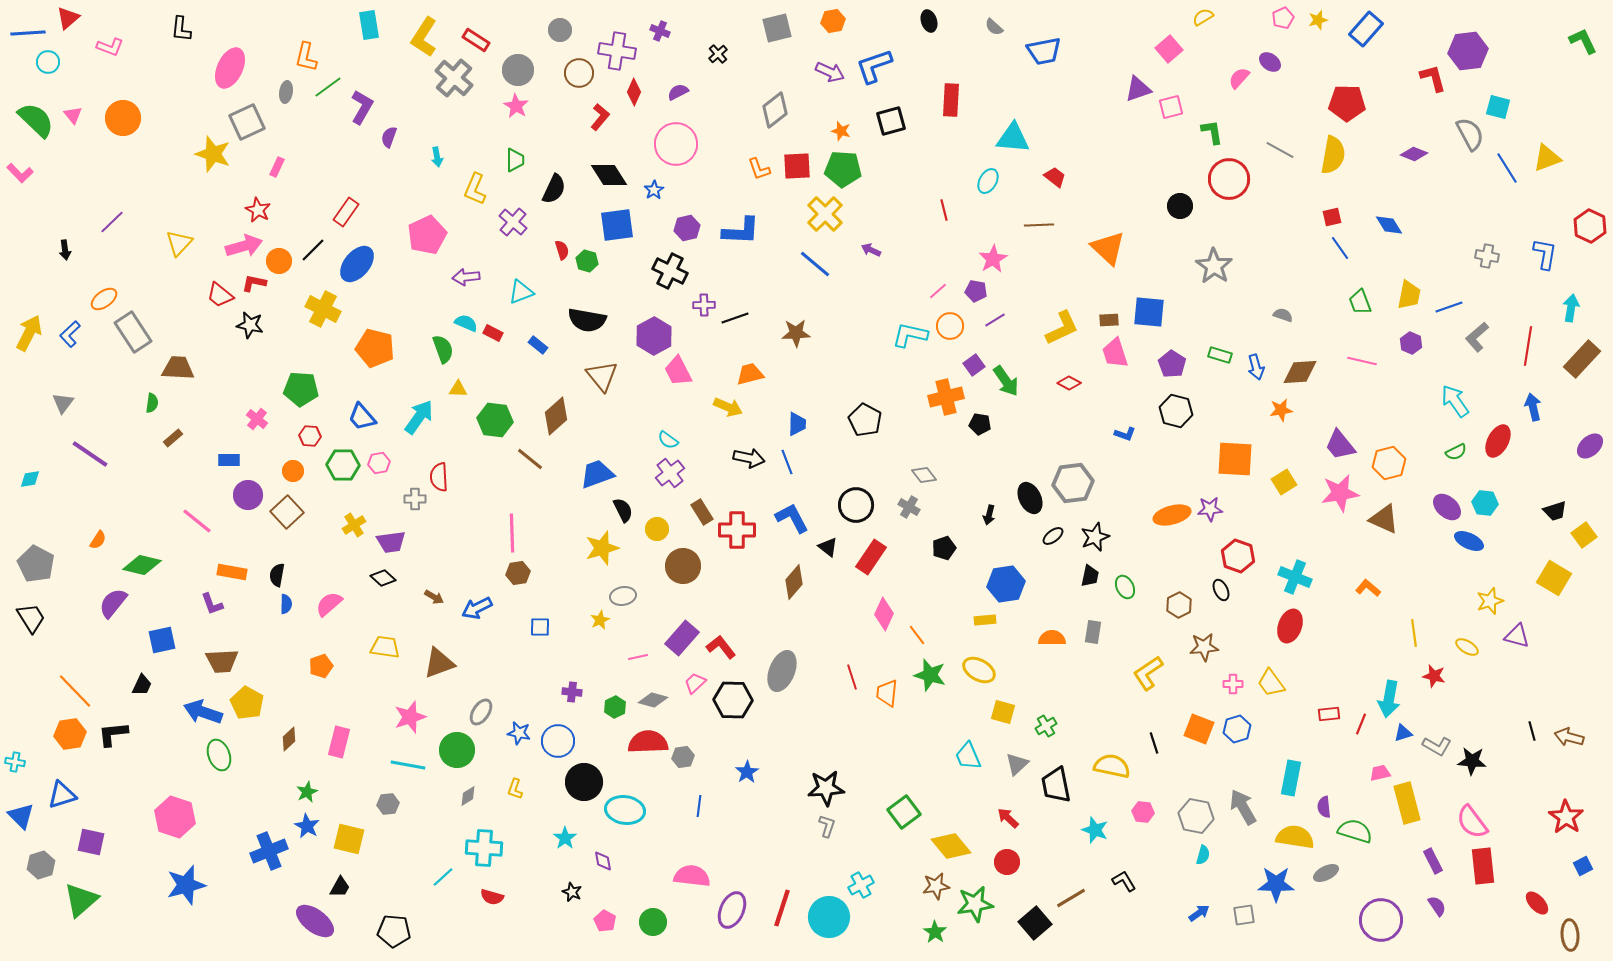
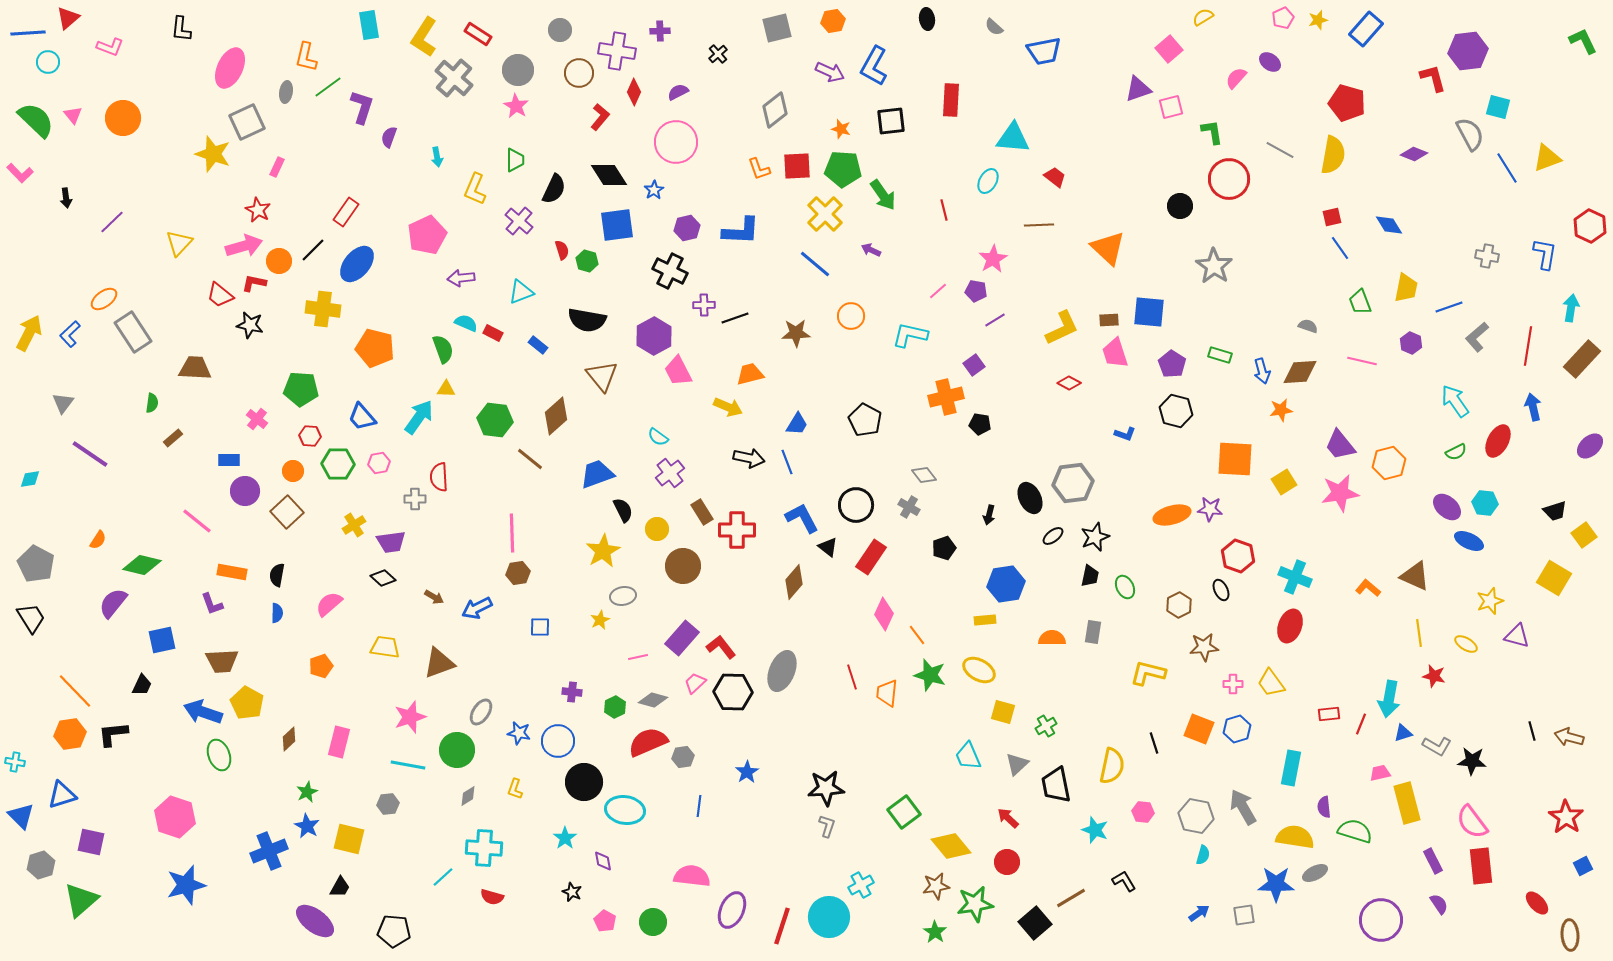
black ellipse at (929, 21): moved 2 px left, 2 px up; rotated 10 degrees clockwise
purple cross at (660, 31): rotated 24 degrees counterclockwise
red rectangle at (476, 40): moved 2 px right, 6 px up
blue L-shape at (874, 66): rotated 42 degrees counterclockwise
pink semicircle at (1239, 78): moved 3 px left
red pentagon at (1347, 103): rotated 15 degrees clockwise
purple L-shape at (362, 107): rotated 12 degrees counterclockwise
black square at (891, 121): rotated 8 degrees clockwise
orange star at (841, 131): moved 2 px up
pink circle at (676, 144): moved 2 px up
purple cross at (513, 222): moved 6 px right, 1 px up
black arrow at (65, 250): moved 1 px right, 52 px up
purple arrow at (466, 277): moved 5 px left, 1 px down
yellow trapezoid at (1409, 295): moved 3 px left, 7 px up
yellow cross at (323, 309): rotated 20 degrees counterclockwise
gray semicircle at (1283, 315): moved 25 px right, 11 px down
orange circle at (950, 326): moved 99 px left, 10 px up
blue arrow at (1256, 367): moved 6 px right, 4 px down
brown trapezoid at (178, 368): moved 17 px right
green arrow at (1006, 381): moved 123 px left, 186 px up
yellow triangle at (458, 389): moved 12 px left
blue trapezoid at (797, 424): rotated 30 degrees clockwise
cyan semicircle at (668, 440): moved 10 px left, 3 px up
green hexagon at (343, 465): moved 5 px left, 1 px up
purple circle at (248, 495): moved 3 px left, 4 px up
purple star at (1210, 509): rotated 10 degrees clockwise
blue L-shape at (792, 518): moved 10 px right
brown triangle at (1384, 519): moved 31 px right, 57 px down
yellow star at (602, 548): moved 1 px right, 3 px down; rotated 12 degrees counterclockwise
blue semicircle at (286, 604): moved 9 px left, 9 px down
yellow line at (1414, 633): moved 5 px right
yellow ellipse at (1467, 647): moved 1 px left, 3 px up
yellow L-shape at (1148, 673): rotated 48 degrees clockwise
black hexagon at (733, 700): moved 8 px up
red semicircle at (648, 742): rotated 21 degrees counterclockwise
yellow semicircle at (1112, 766): rotated 90 degrees clockwise
cyan rectangle at (1291, 778): moved 10 px up
red rectangle at (1483, 866): moved 2 px left
gray ellipse at (1326, 873): moved 11 px left
purple semicircle at (1437, 906): moved 2 px right, 2 px up
red line at (782, 908): moved 18 px down
